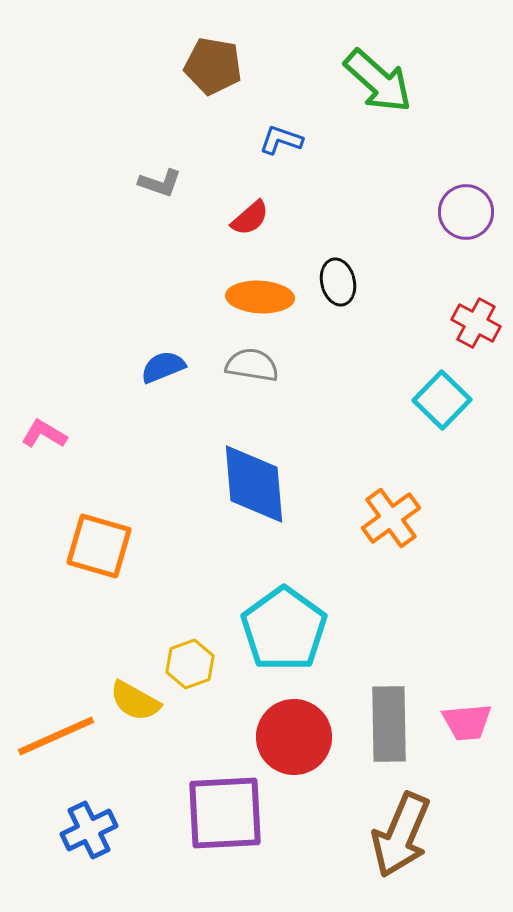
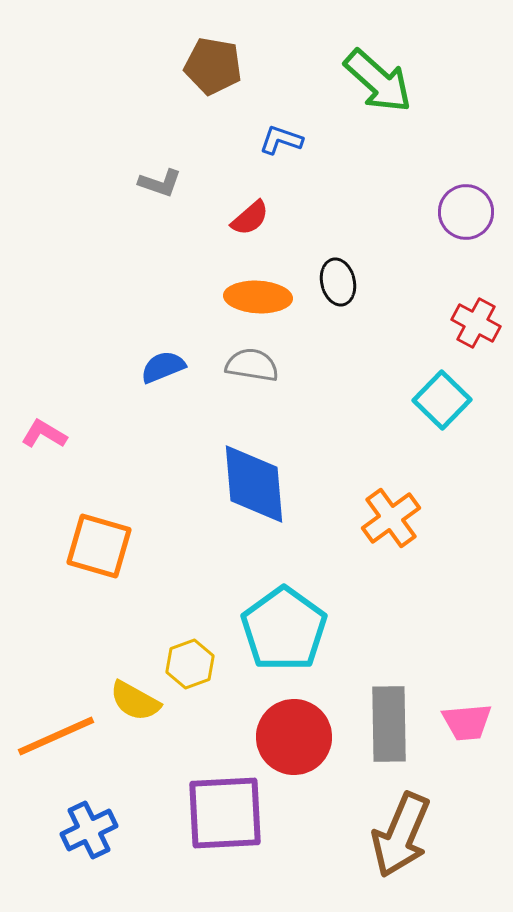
orange ellipse: moved 2 px left
